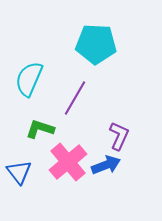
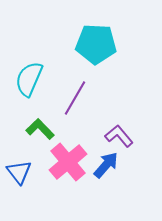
green L-shape: rotated 28 degrees clockwise
purple L-shape: rotated 64 degrees counterclockwise
blue arrow: rotated 28 degrees counterclockwise
